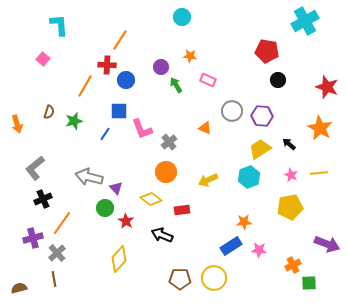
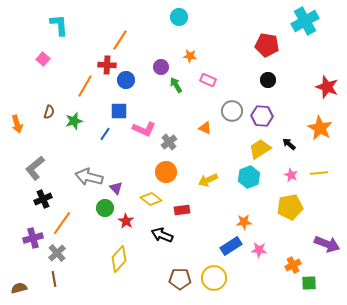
cyan circle at (182, 17): moved 3 px left
red pentagon at (267, 51): moved 6 px up
black circle at (278, 80): moved 10 px left
pink L-shape at (142, 129): moved 2 px right; rotated 45 degrees counterclockwise
